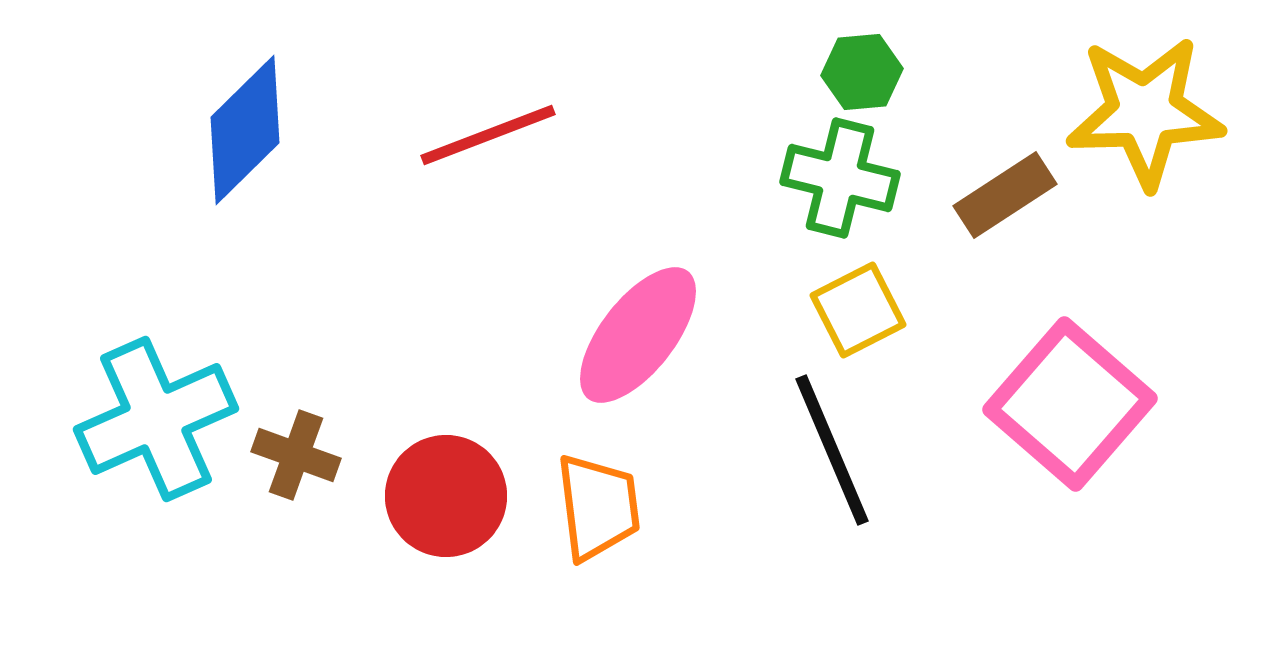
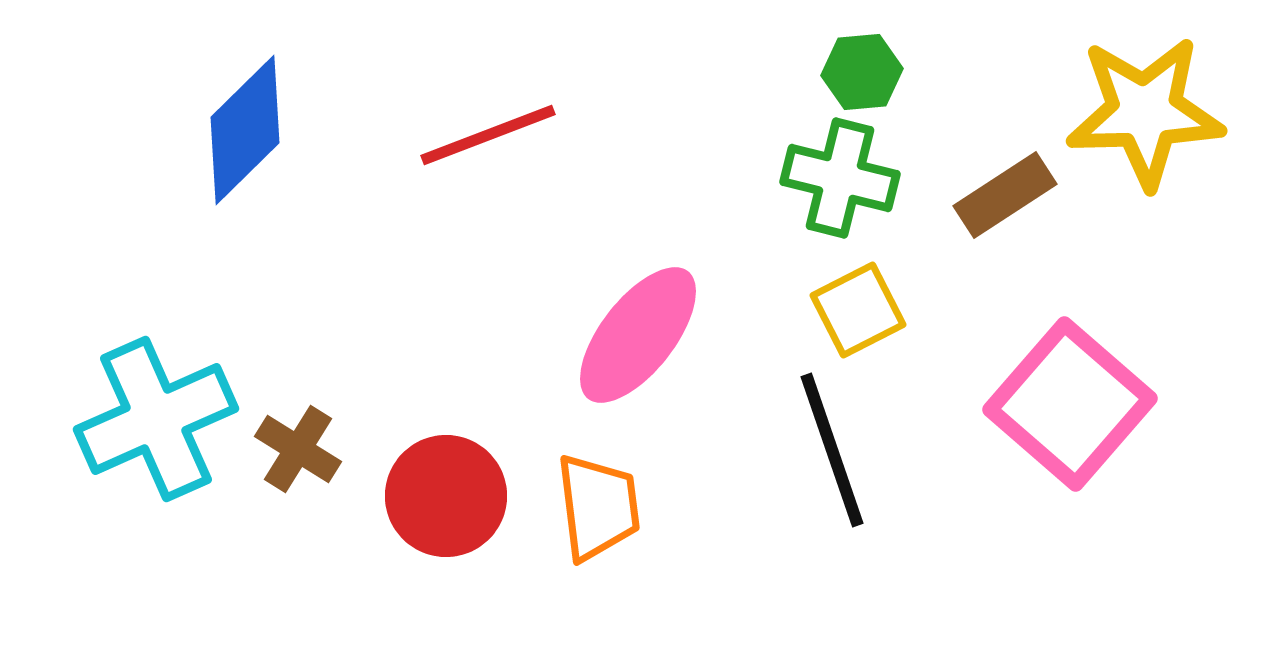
black line: rotated 4 degrees clockwise
brown cross: moved 2 px right, 6 px up; rotated 12 degrees clockwise
